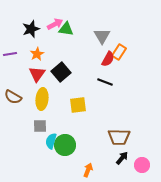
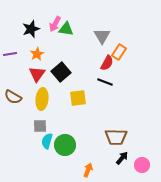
pink arrow: rotated 147 degrees clockwise
red semicircle: moved 1 px left, 4 px down
yellow square: moved 7 px up
brown trapezoid: moved 3 px left
cyan semicircle: moved 4 px left
